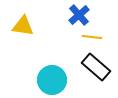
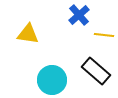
yellow triangle: moved 5 px right, 8 px down
yellow line: moved 12 px right, 2 px up
black rectangle: moved 4 px down
